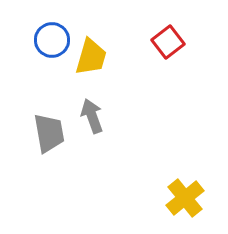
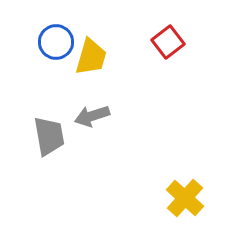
blue circle: moved 4 px right, 2 px down
gray arrow: rotated 88 degrees counterclockwise
gray trapezoid: moved 3 px down
yellow cross: rotated 9 degrees counterclockwise
